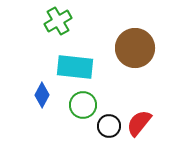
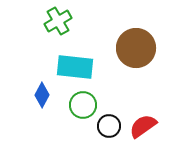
brown circle: moved 1 px right
red semicircle: moved 4 px right, 3 px down; rotated 16 degrees clockwise
